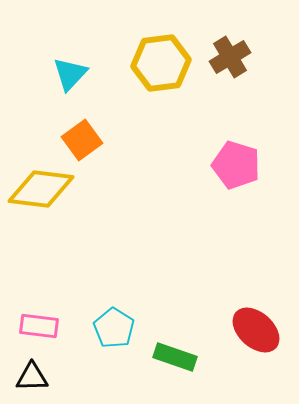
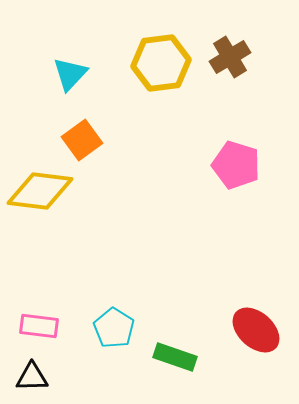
yellow diamond: moved 1 px left, 2 px down
